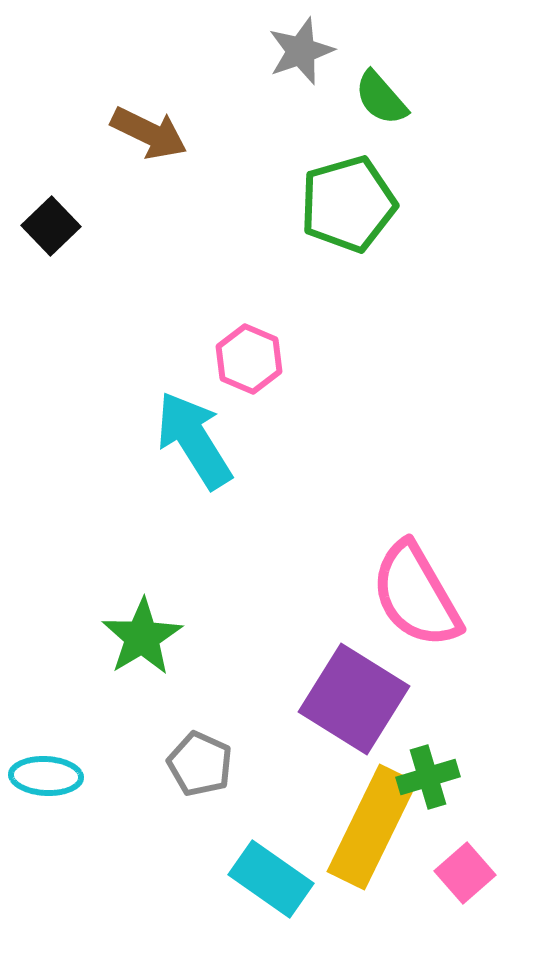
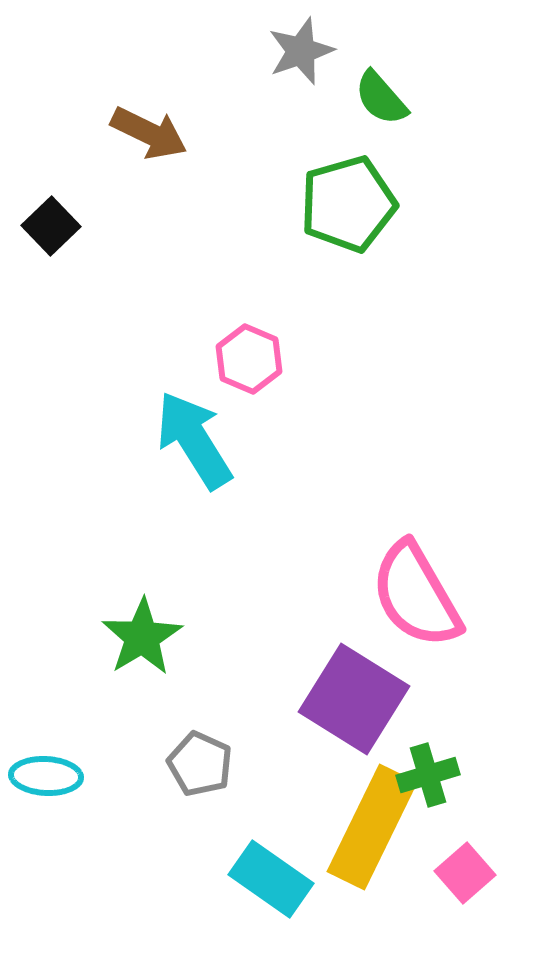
green cross: moved 2 px up
